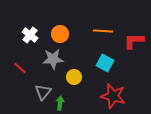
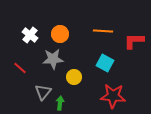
red star: rotated 10 degrees counterclockwise
